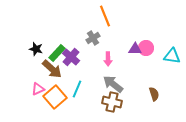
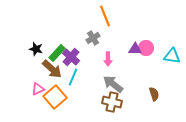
cyan line: moved 4 px left, 12 px up
